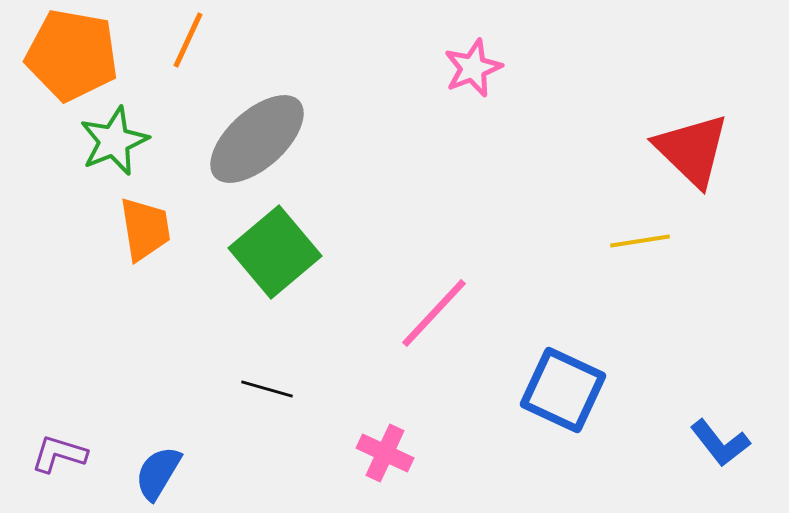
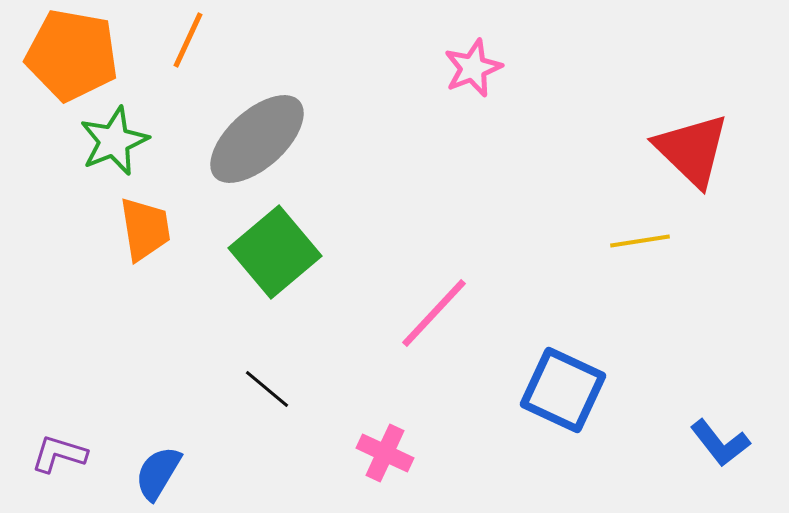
black line: rotated 24 degrees clockwise
